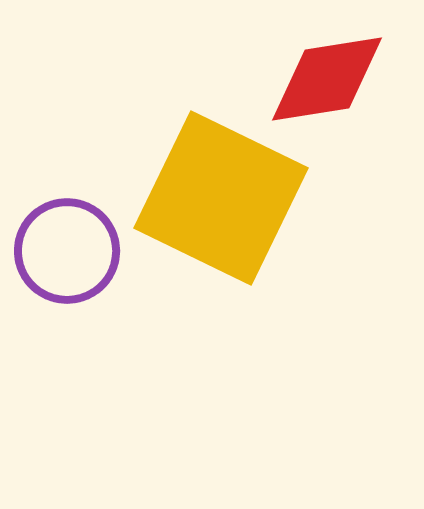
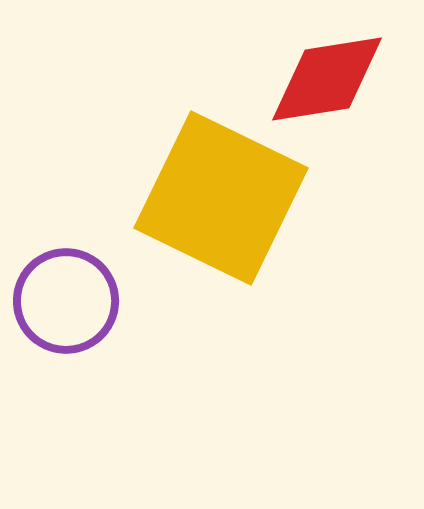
purple circle: moved 1 px left, 50 px down
